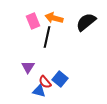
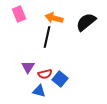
pink rectangle: moved 14 px left, 7 px up
red semicircle: moved 8 px up; rotated 64 degrees counterclockwise
